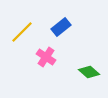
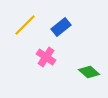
yellow line: moved 3 px right, 7 px up
